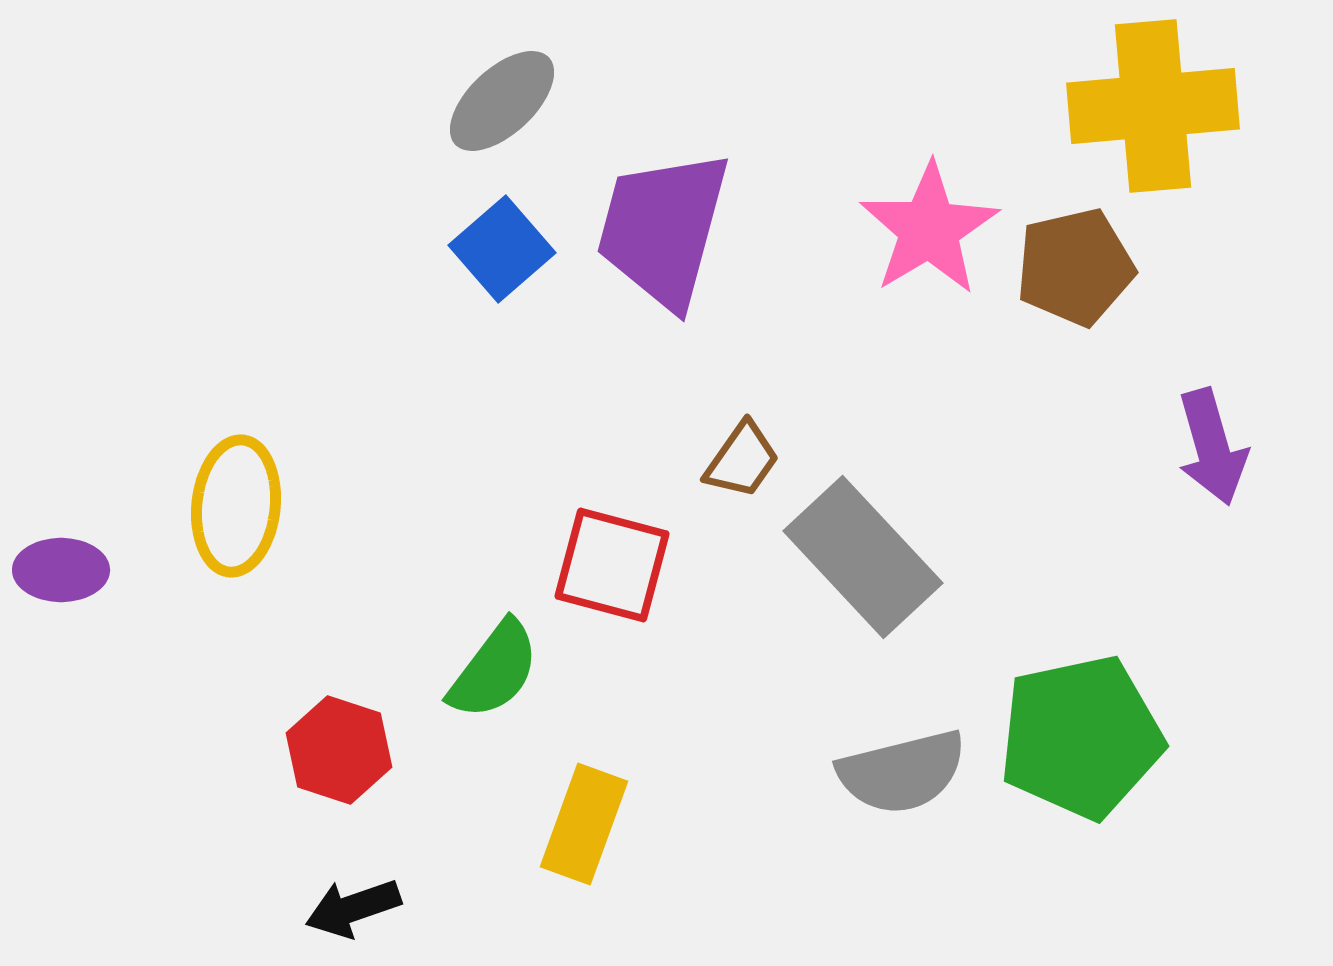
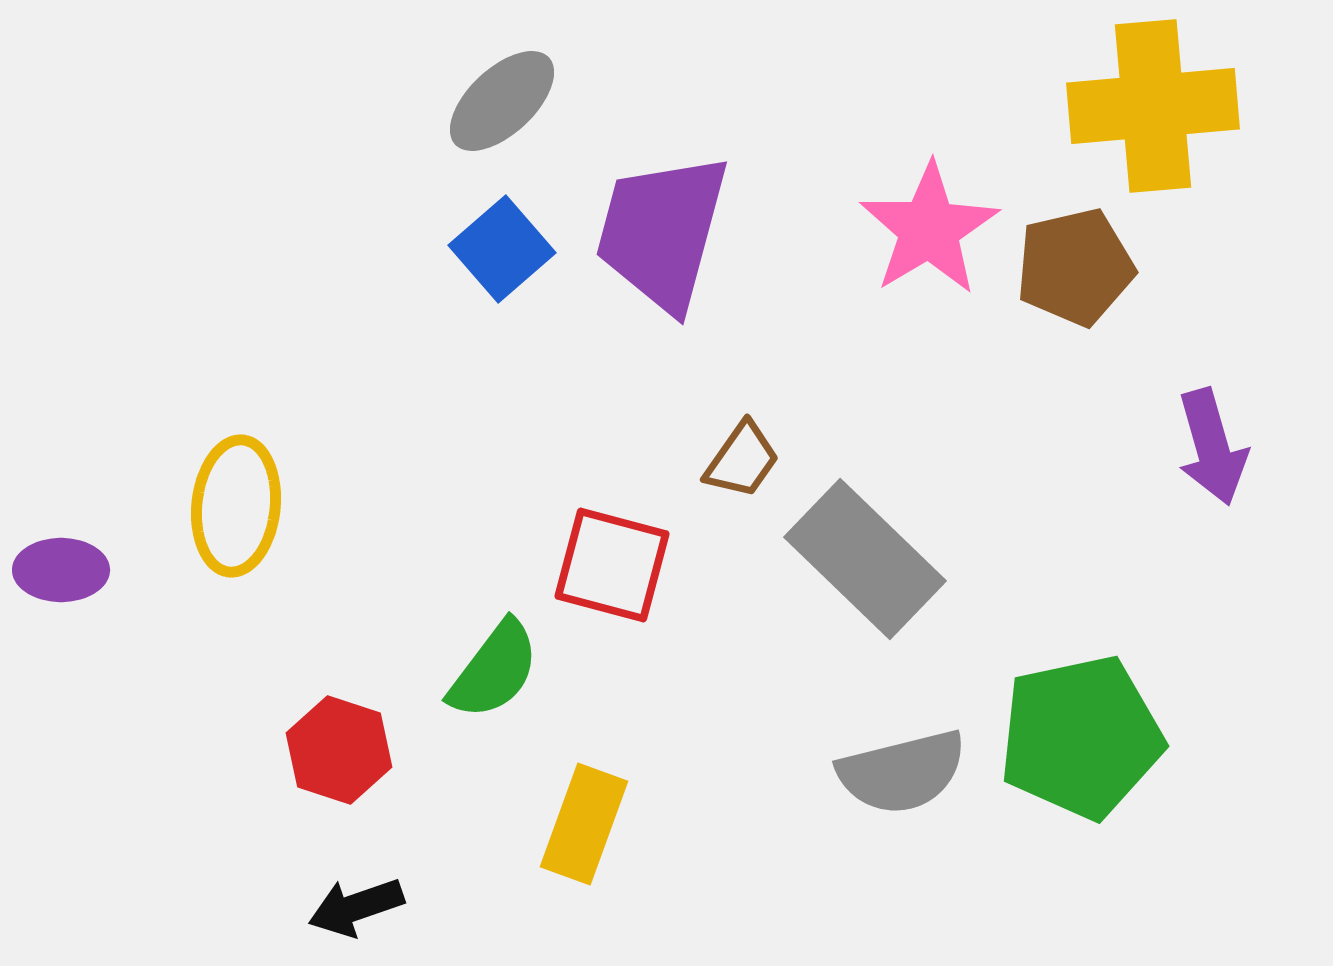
purple trapezoid: moved 1 px left, 3 px down
gray rectangle: moved 2 px right, 2 px down; rotated 3 degrees counterclockwise
black arrow: moved 3 px right, 1 px up
